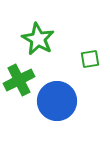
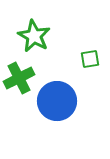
green star: moved 4 px left, 3 px up
green cross: moved 2 px up
